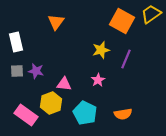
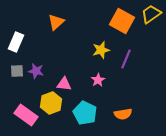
orange triangle: rotated 12 degrees clockwise
white rectangle: rotated 36 degrees clockwise
